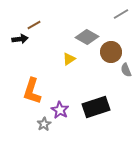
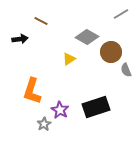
brown line: moved 7 px right, 4 px up; rotated 56 degrees clockwise
